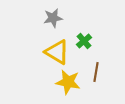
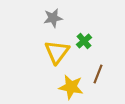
yellow triangle: rotated 36 degrees clockwise
brown line: moved 2 px right, 2 px down; rotated 12 degrees clockwise
yellow star: moved 3 px right, 5 px down
